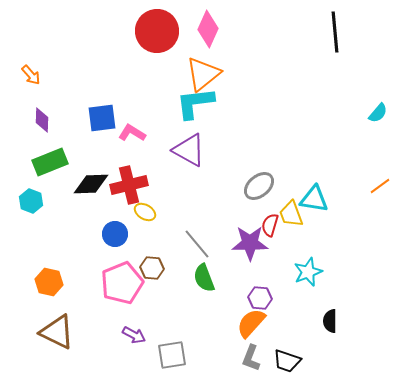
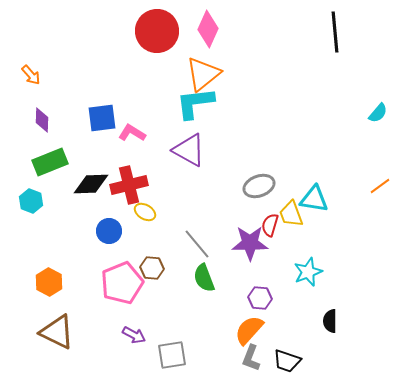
gray ellipse: rotated 20 degrees clockwise
blue circle: moved 6 px left, 3 px up
orange hexagon: rotated 16 degrees clockwise
orange semicircle: moved 2 px left, 7 px down
